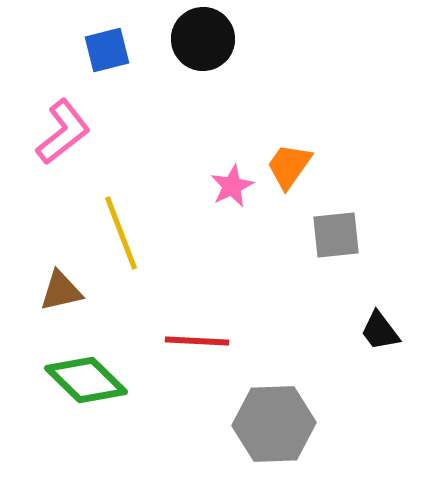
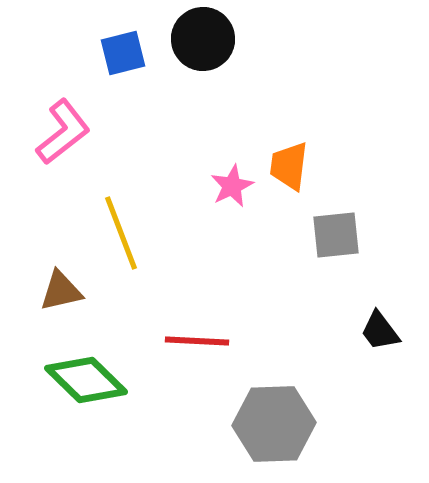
blue square: moved 16 px right, 3 px down
orange trapezoid: rotated 28 degrees counterclockwise
